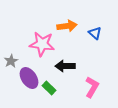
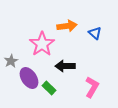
pink star: rotated 30 degrees clockwise
